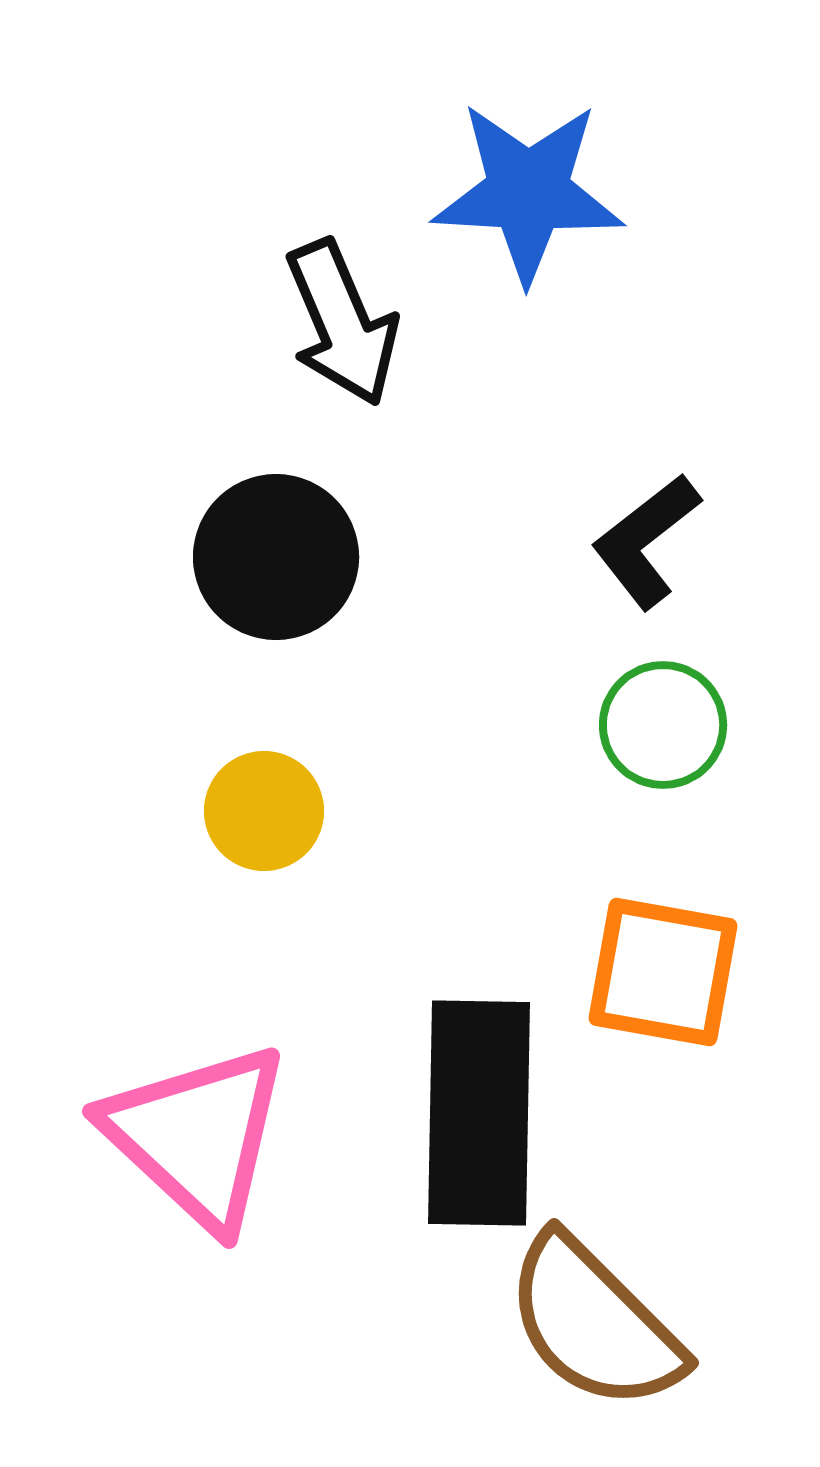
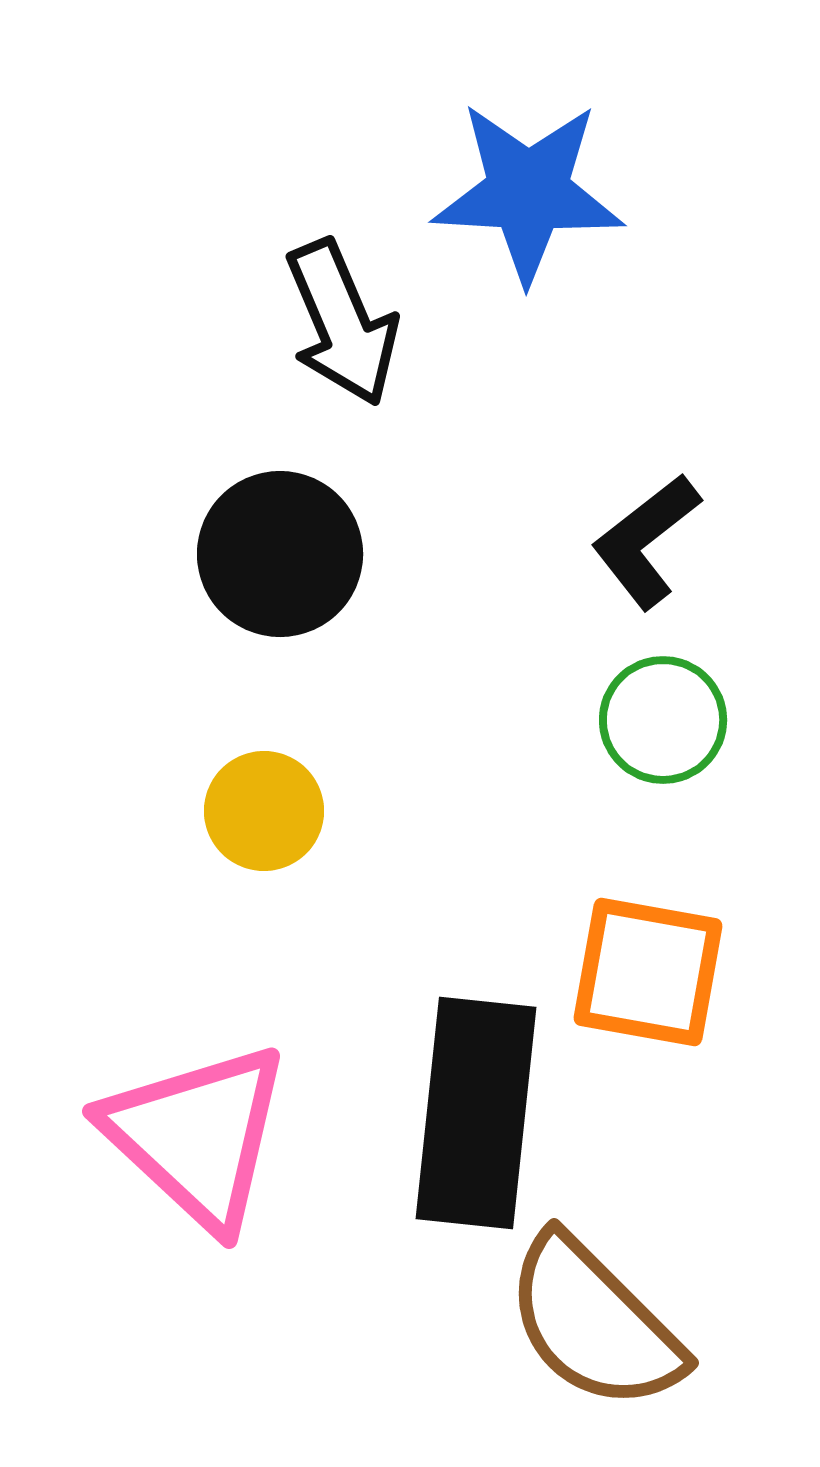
black circle: moved 4 px right, 3 px up
green circle: moved 5 px up
orange square: moved 15 px left
black rectangle: moved 3 px left; rotated 5 degrees clockwise
